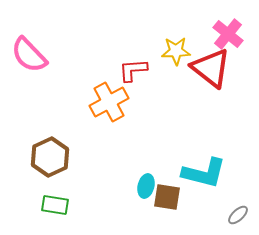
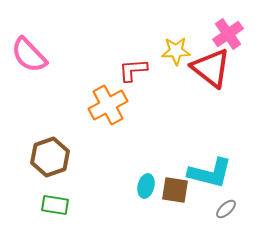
pink cross: rotated 16 degrees clockwise
orange cross: moved 1 px left, 3 px down
brown hexagon: rotated 6 degrees clockwise
cyan L-shape: moved 6 px right
brown square: moved 8 px right, 7 px up
gray ellipse: moved 12 px left, 6 px up
